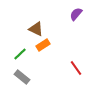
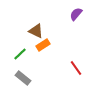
brown triangle: moved 2 px down
gray rectangle: moved 1 px right, 1 px down
